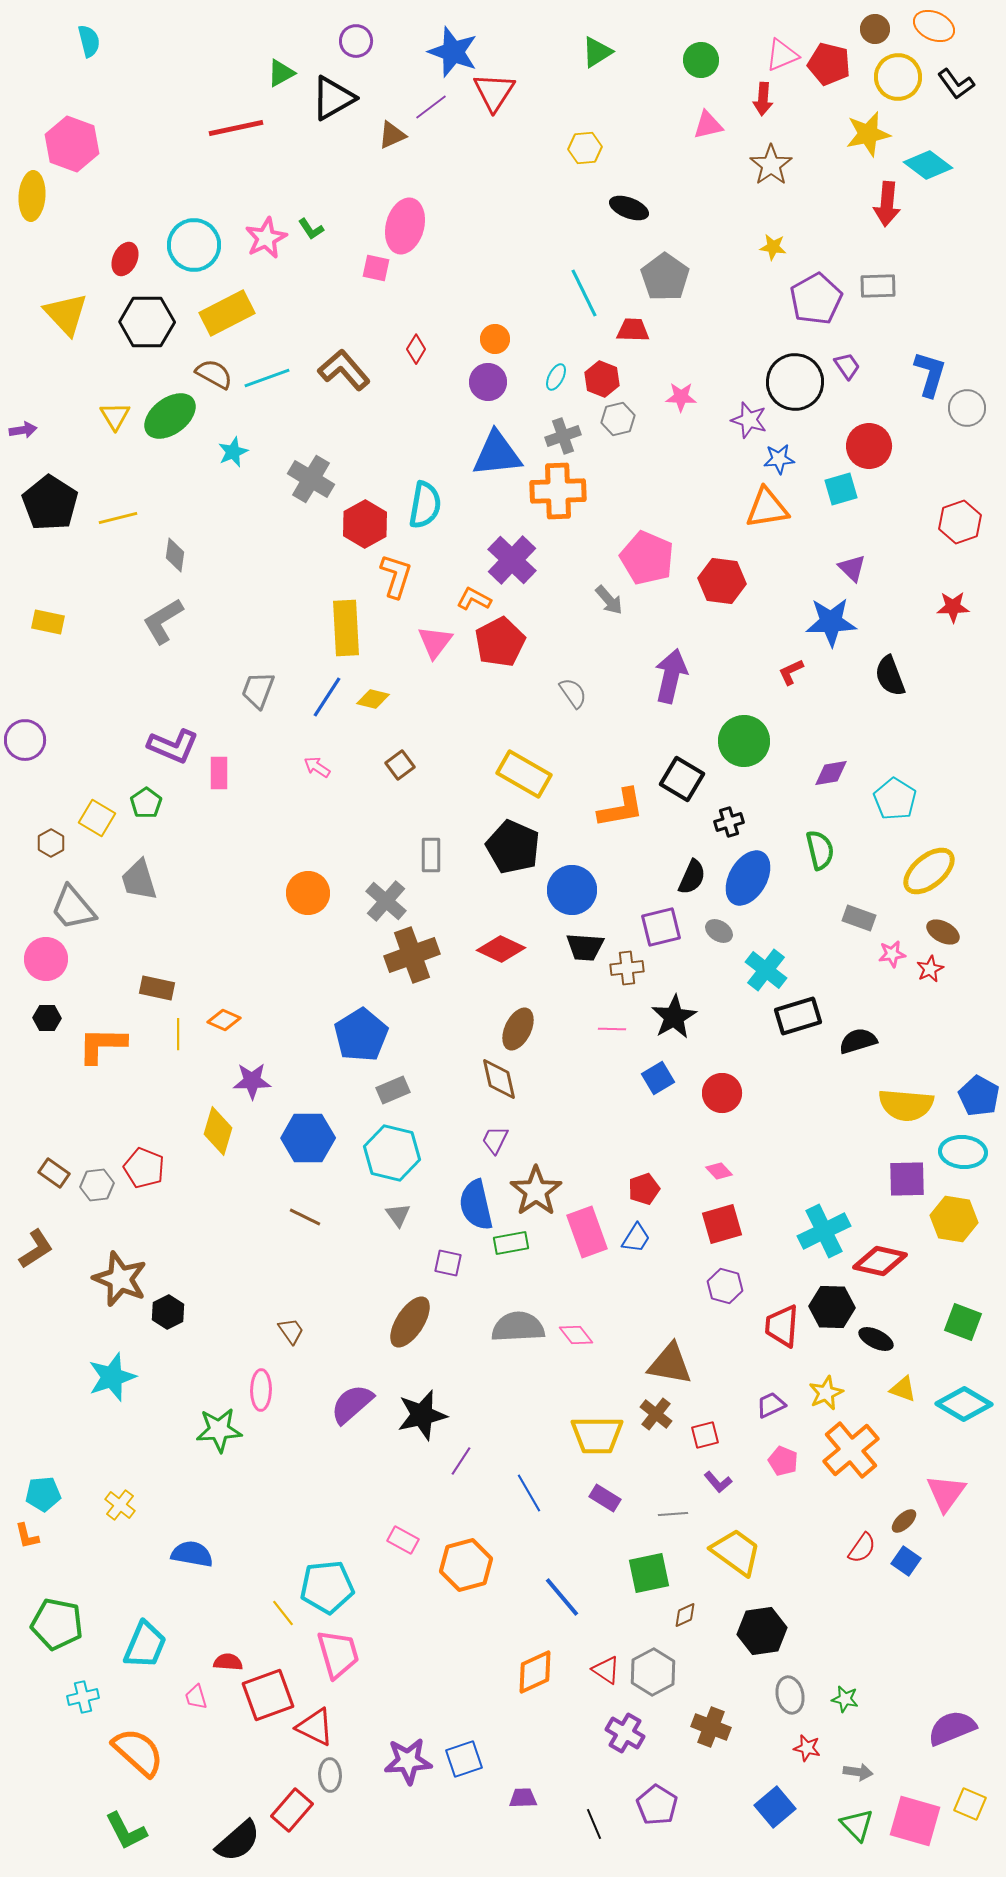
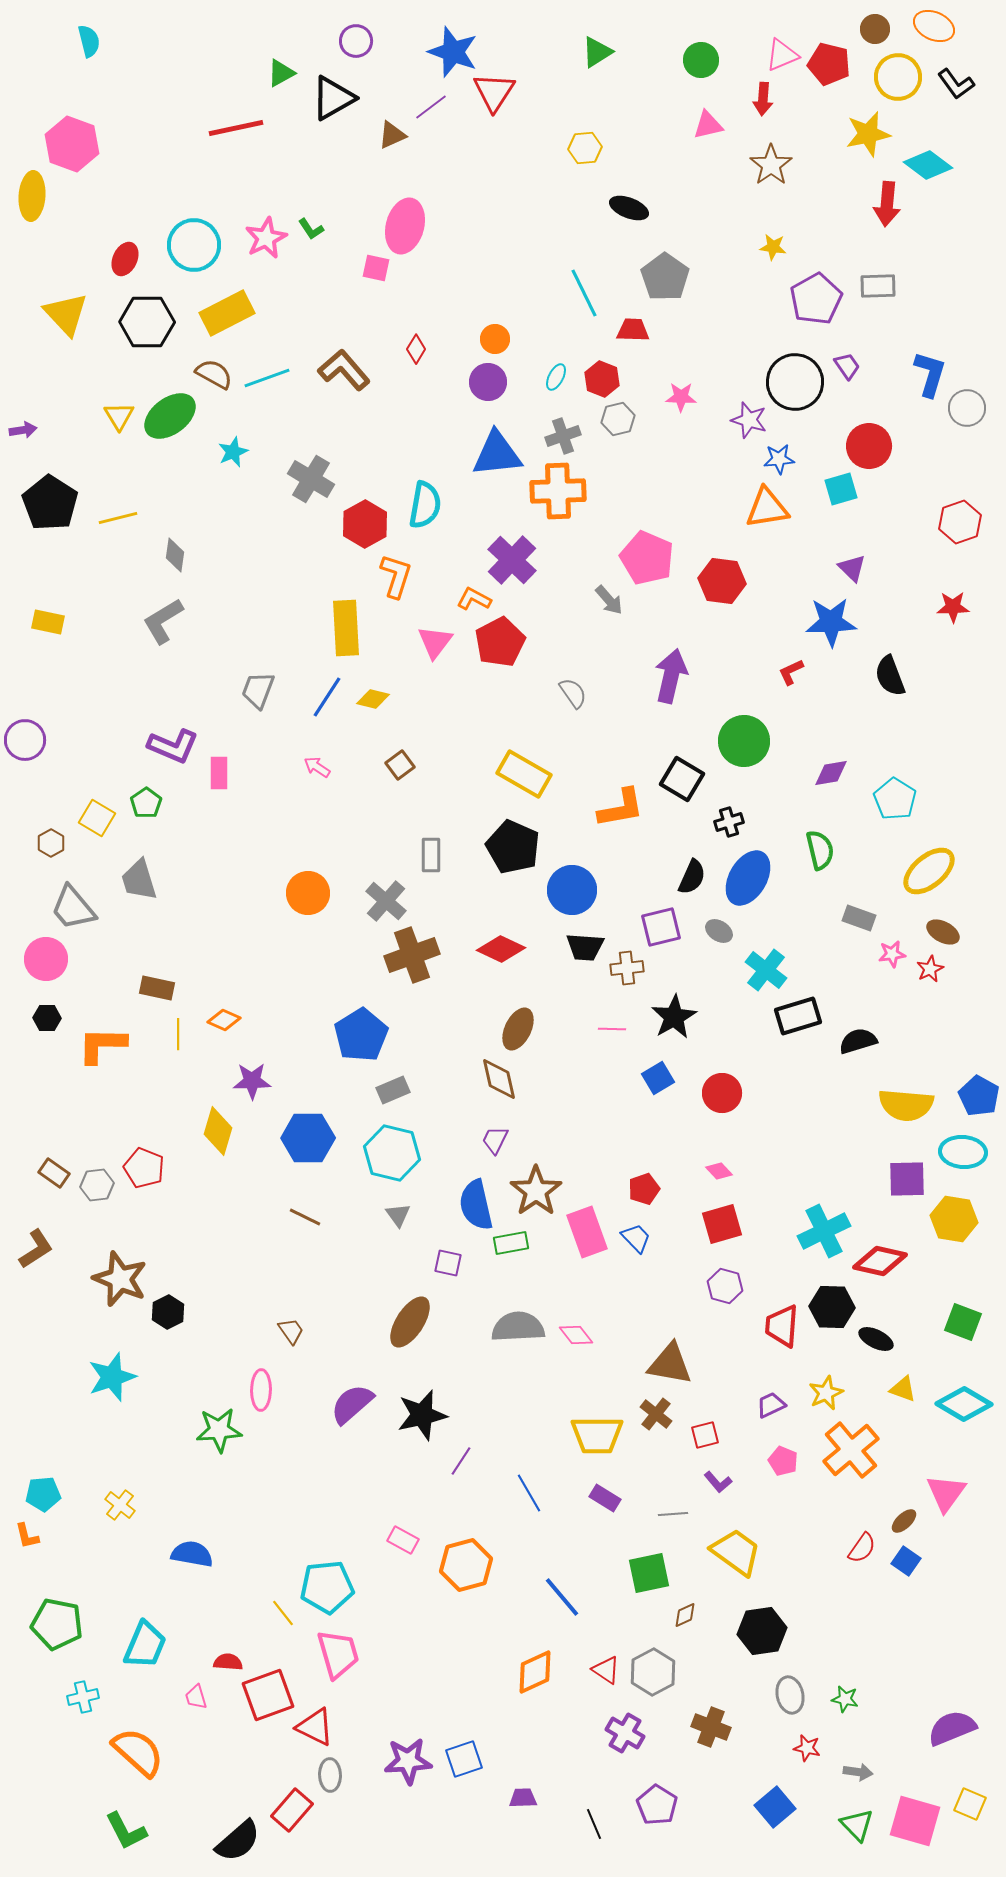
yellow triangle at (115, 416): moved 4 px right
blue trapezoid at (636, 1238): rotated 76 degrees counterclockwise
